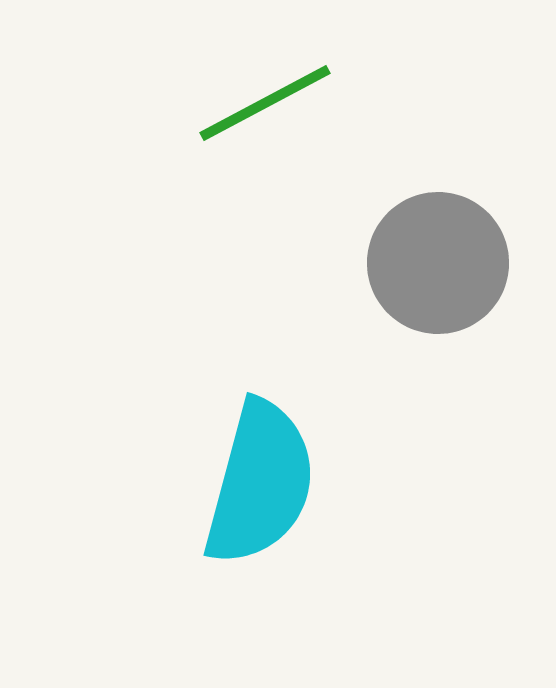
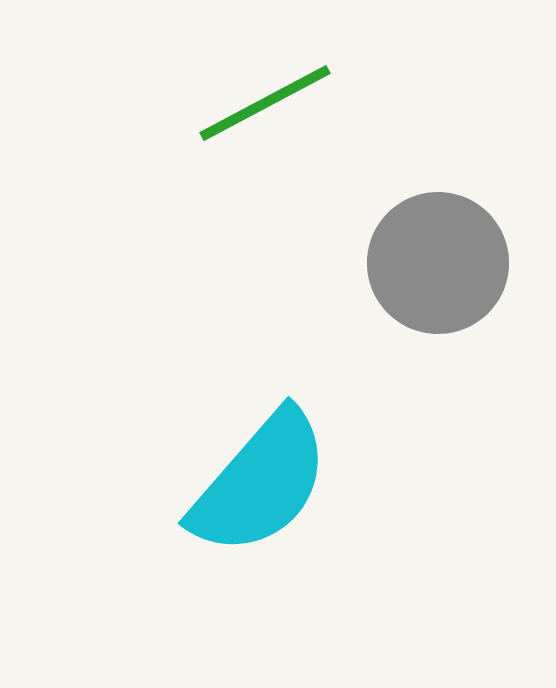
cyan semicircle: rotated 26 degrees clockwise
